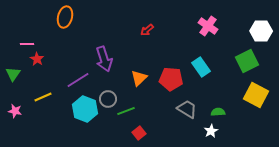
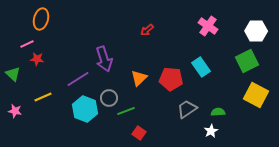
orange ellipse: moved 24 px left, 2 px down
white hexagon: moved 5 px left
pink line: rotated 24 degrees counterclockwise
red star: rotated 24 degrees counterclockwise
green triangle: rotated 21 degrees counterclockwise
purple line: moved 1 px up
gray circle: moved 1 px right, 1 px up
gray trapezoid: rotated 65 degrees counterclockwise
red square: rotated 16 degrees counterclockwise
